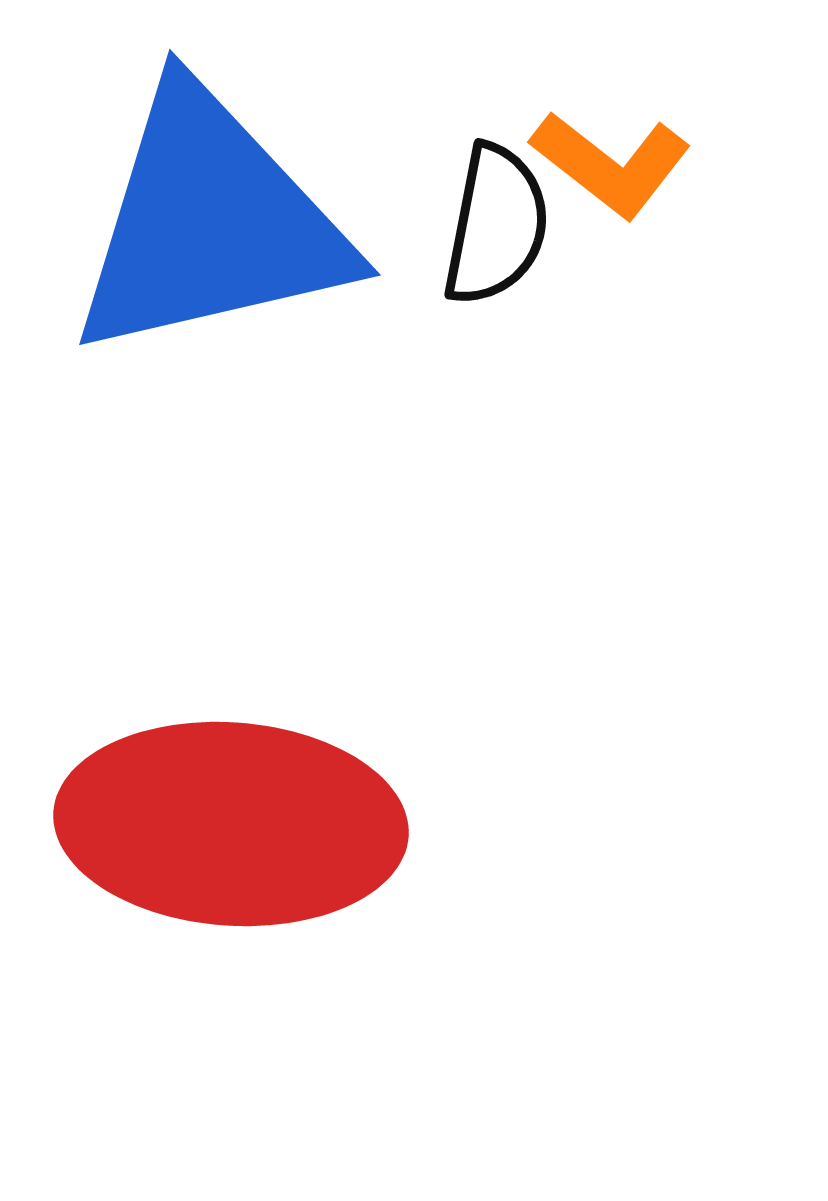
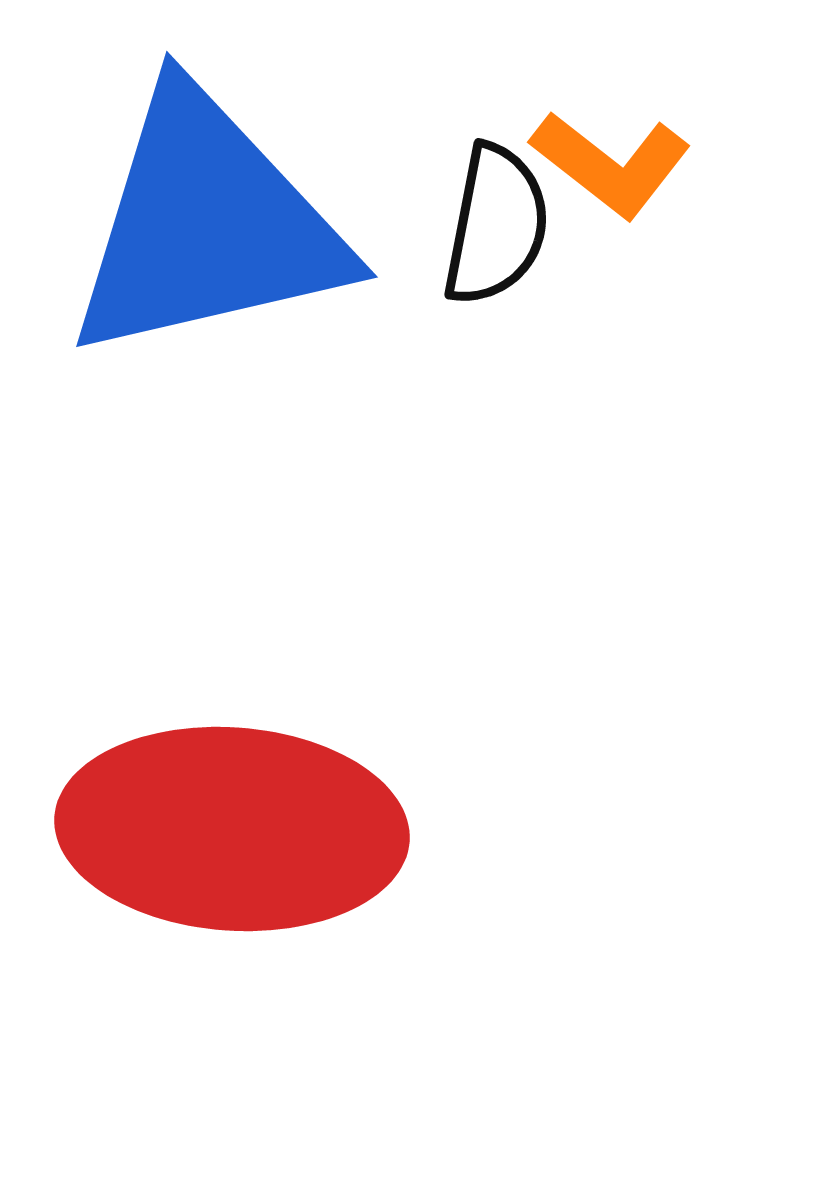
blue triangle: moved 3 px left, 2 px down
red ellipse: moved 1 px right, 5 px down
